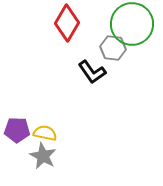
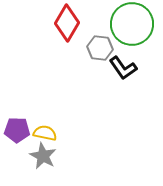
gray hexagon: moved 13 px left
black L-shape: moved 31 px right, 4 px up
